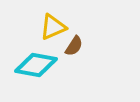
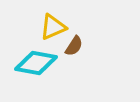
cyan diamond: moved 2 px up
